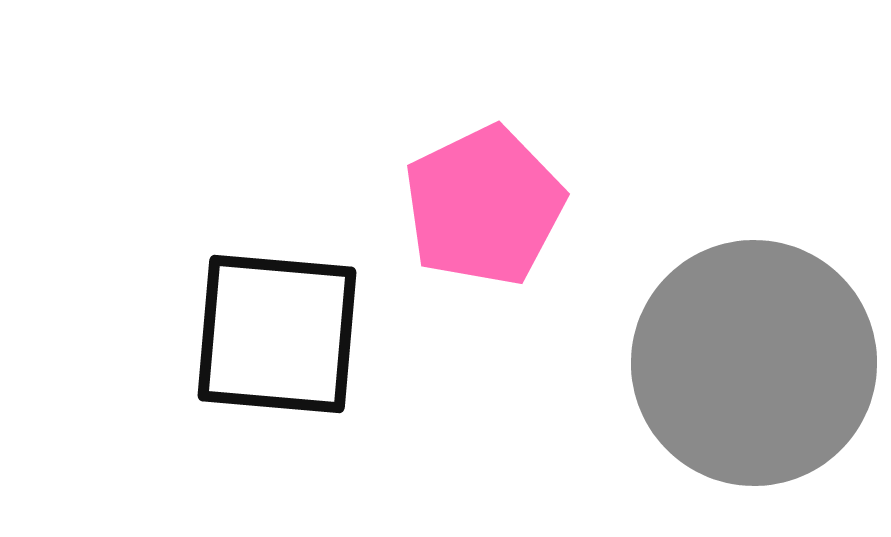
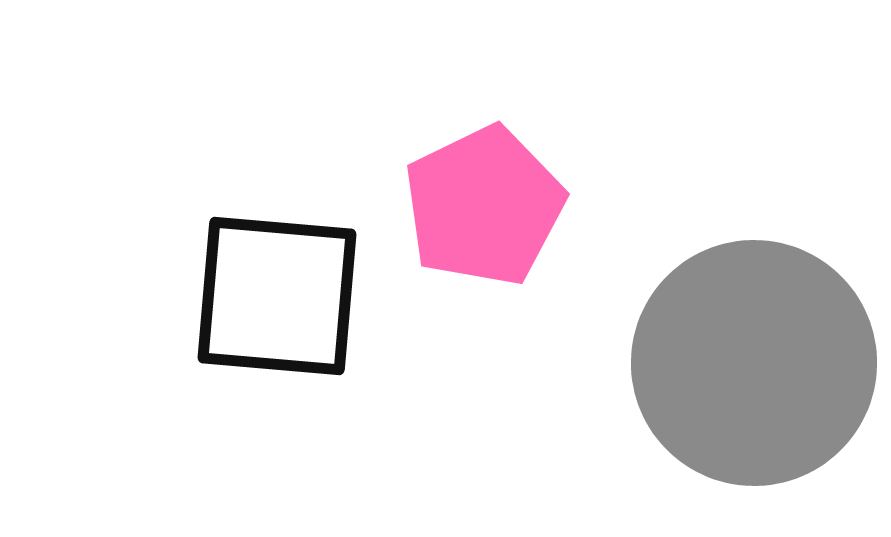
black square: moved 38 px up
